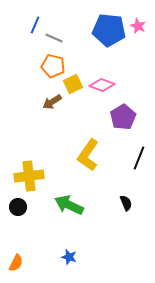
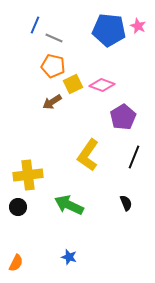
black line: moved 5 px left, 1 px up
yellow cross: moved 1 px left, 1 px up
